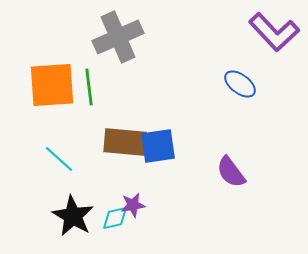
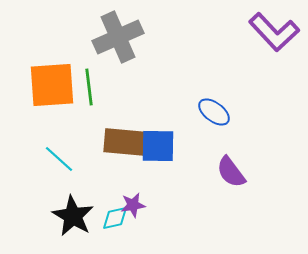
blue ellipse: moved 26 px left, 28 px down
blue square: rotated 9 degrees clockwise
